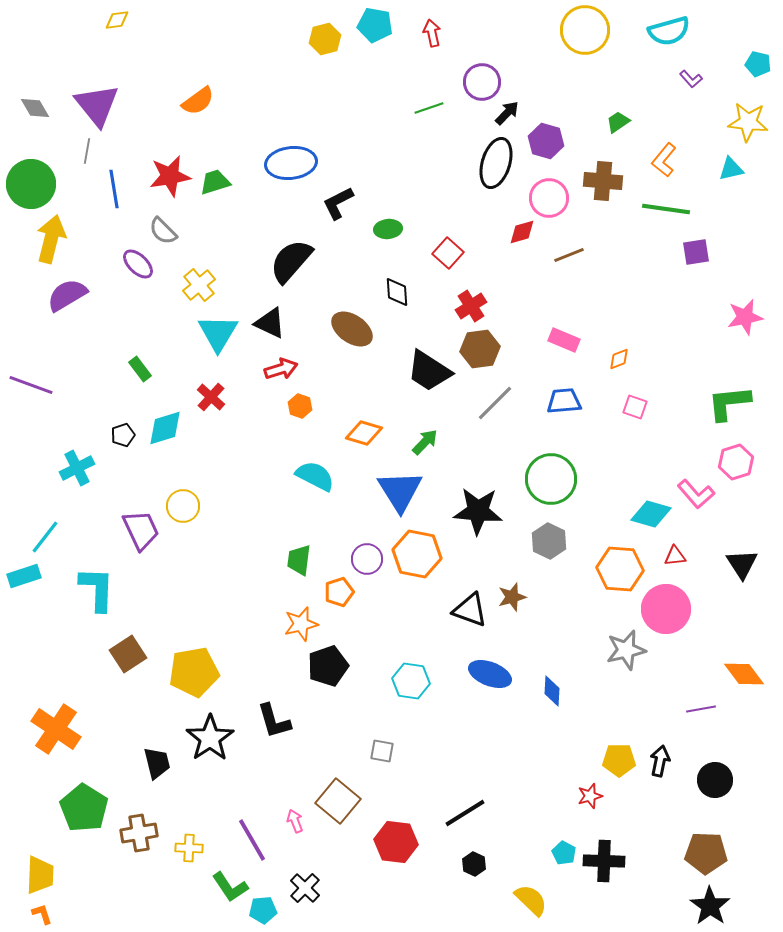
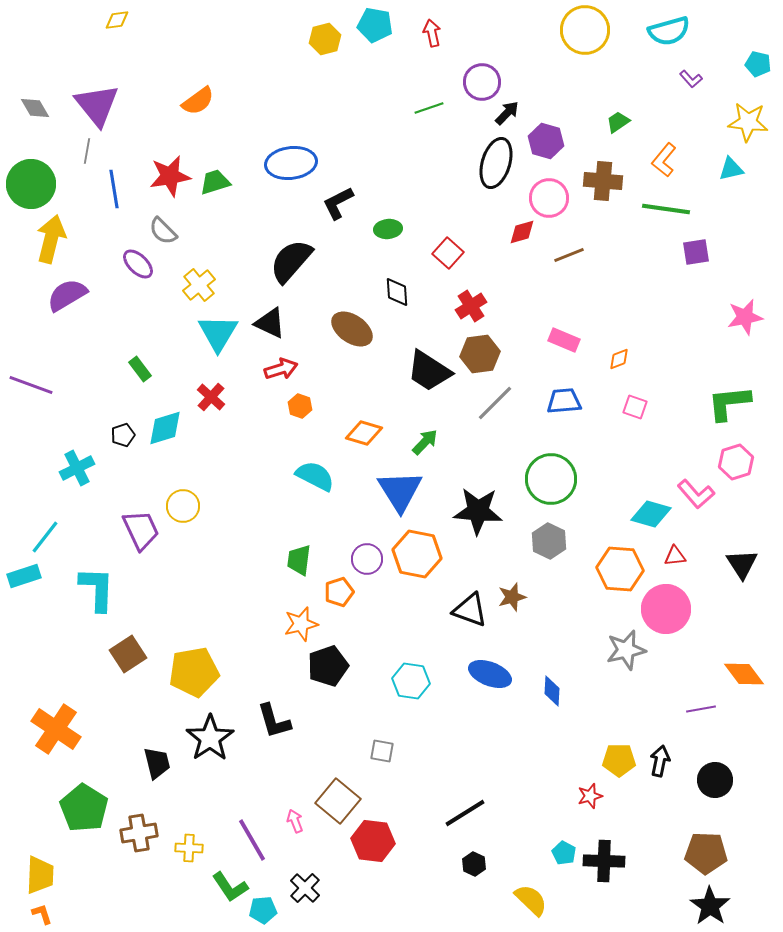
brown hexagon at (480, 349): moved 5 px down
red hexagon at (396, 842): moved 23 px left, 1 px up
